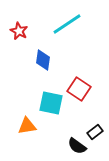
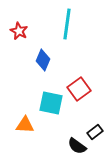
cyan line: rotated 48 degrees counterclockwise
blue diamond: rotated 15 degrees clockwise
red square: rotated 20 degrees clockwise
orange triangle: moved 2 px left, 1 px up; rotated 12 degrees clockwise
